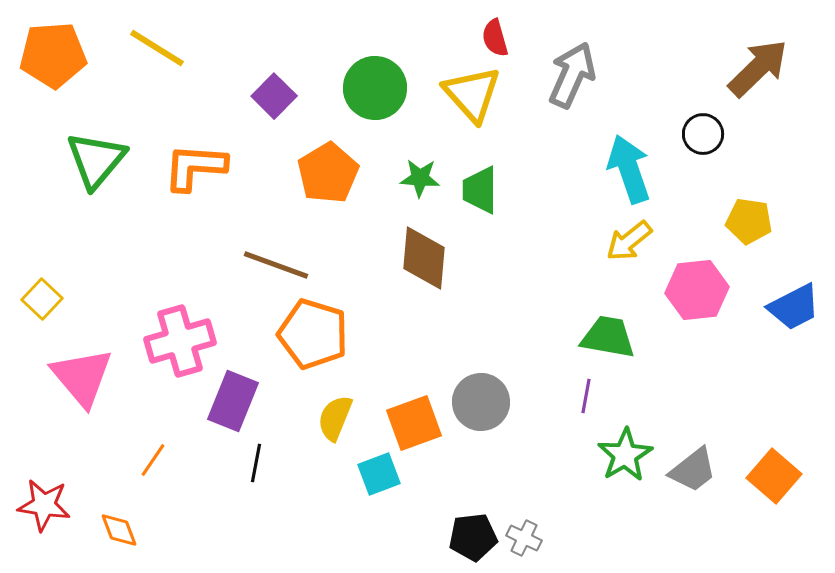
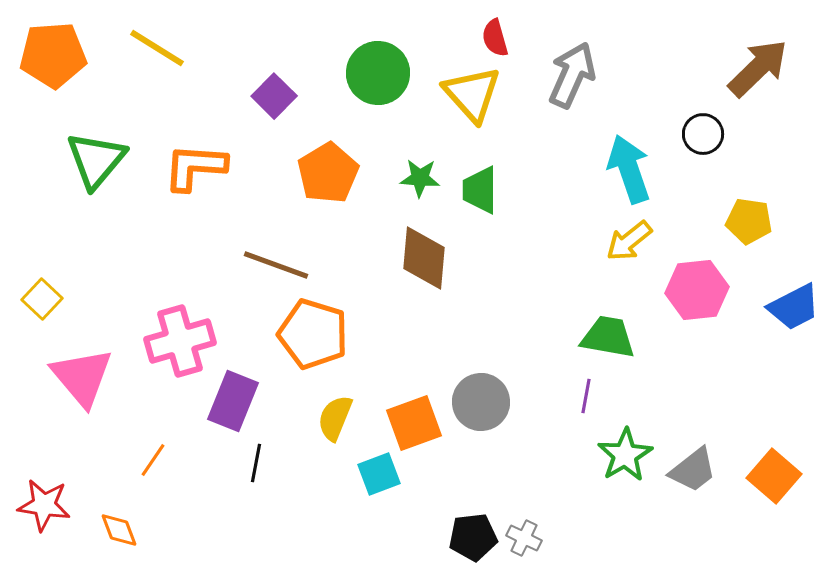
green circle at (375, 88): moved 3 px right, 15 px up
